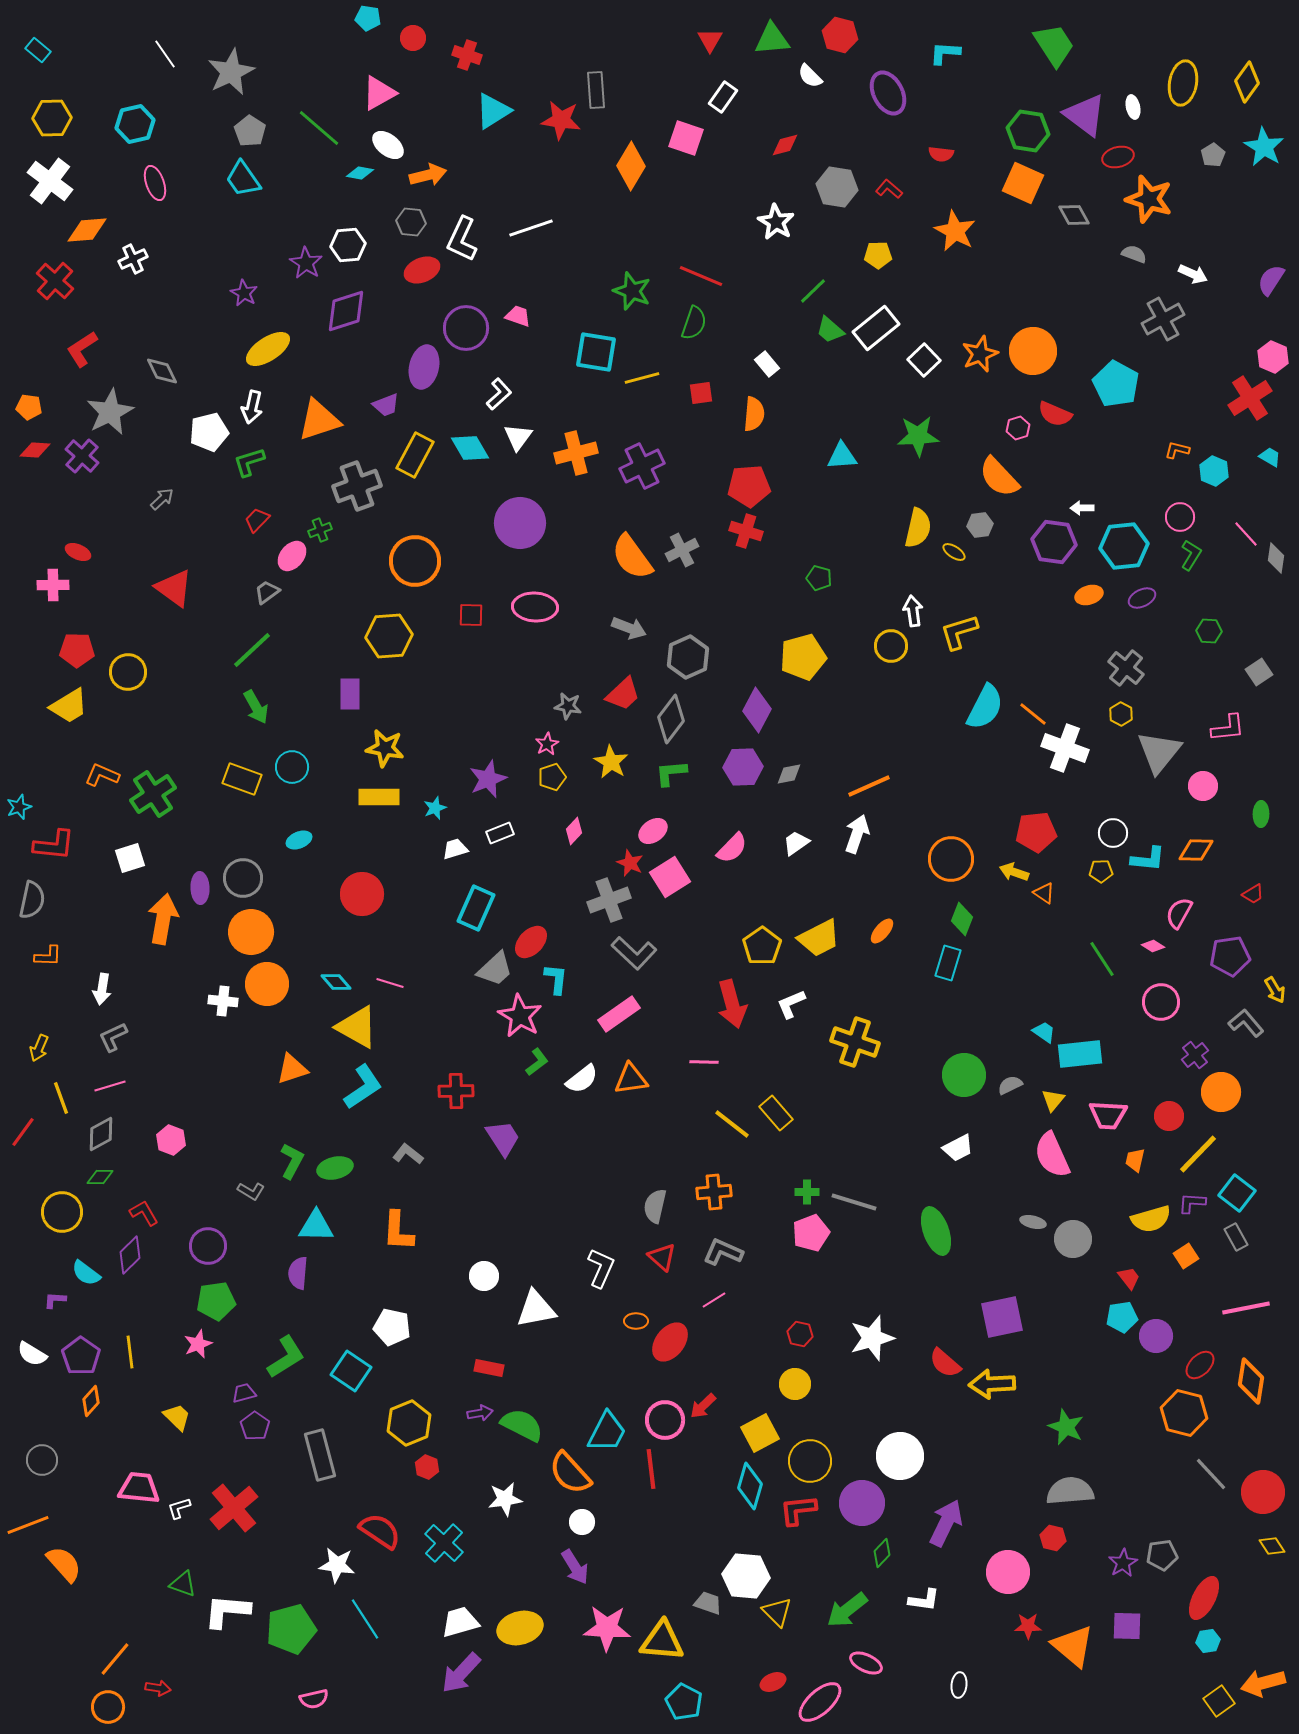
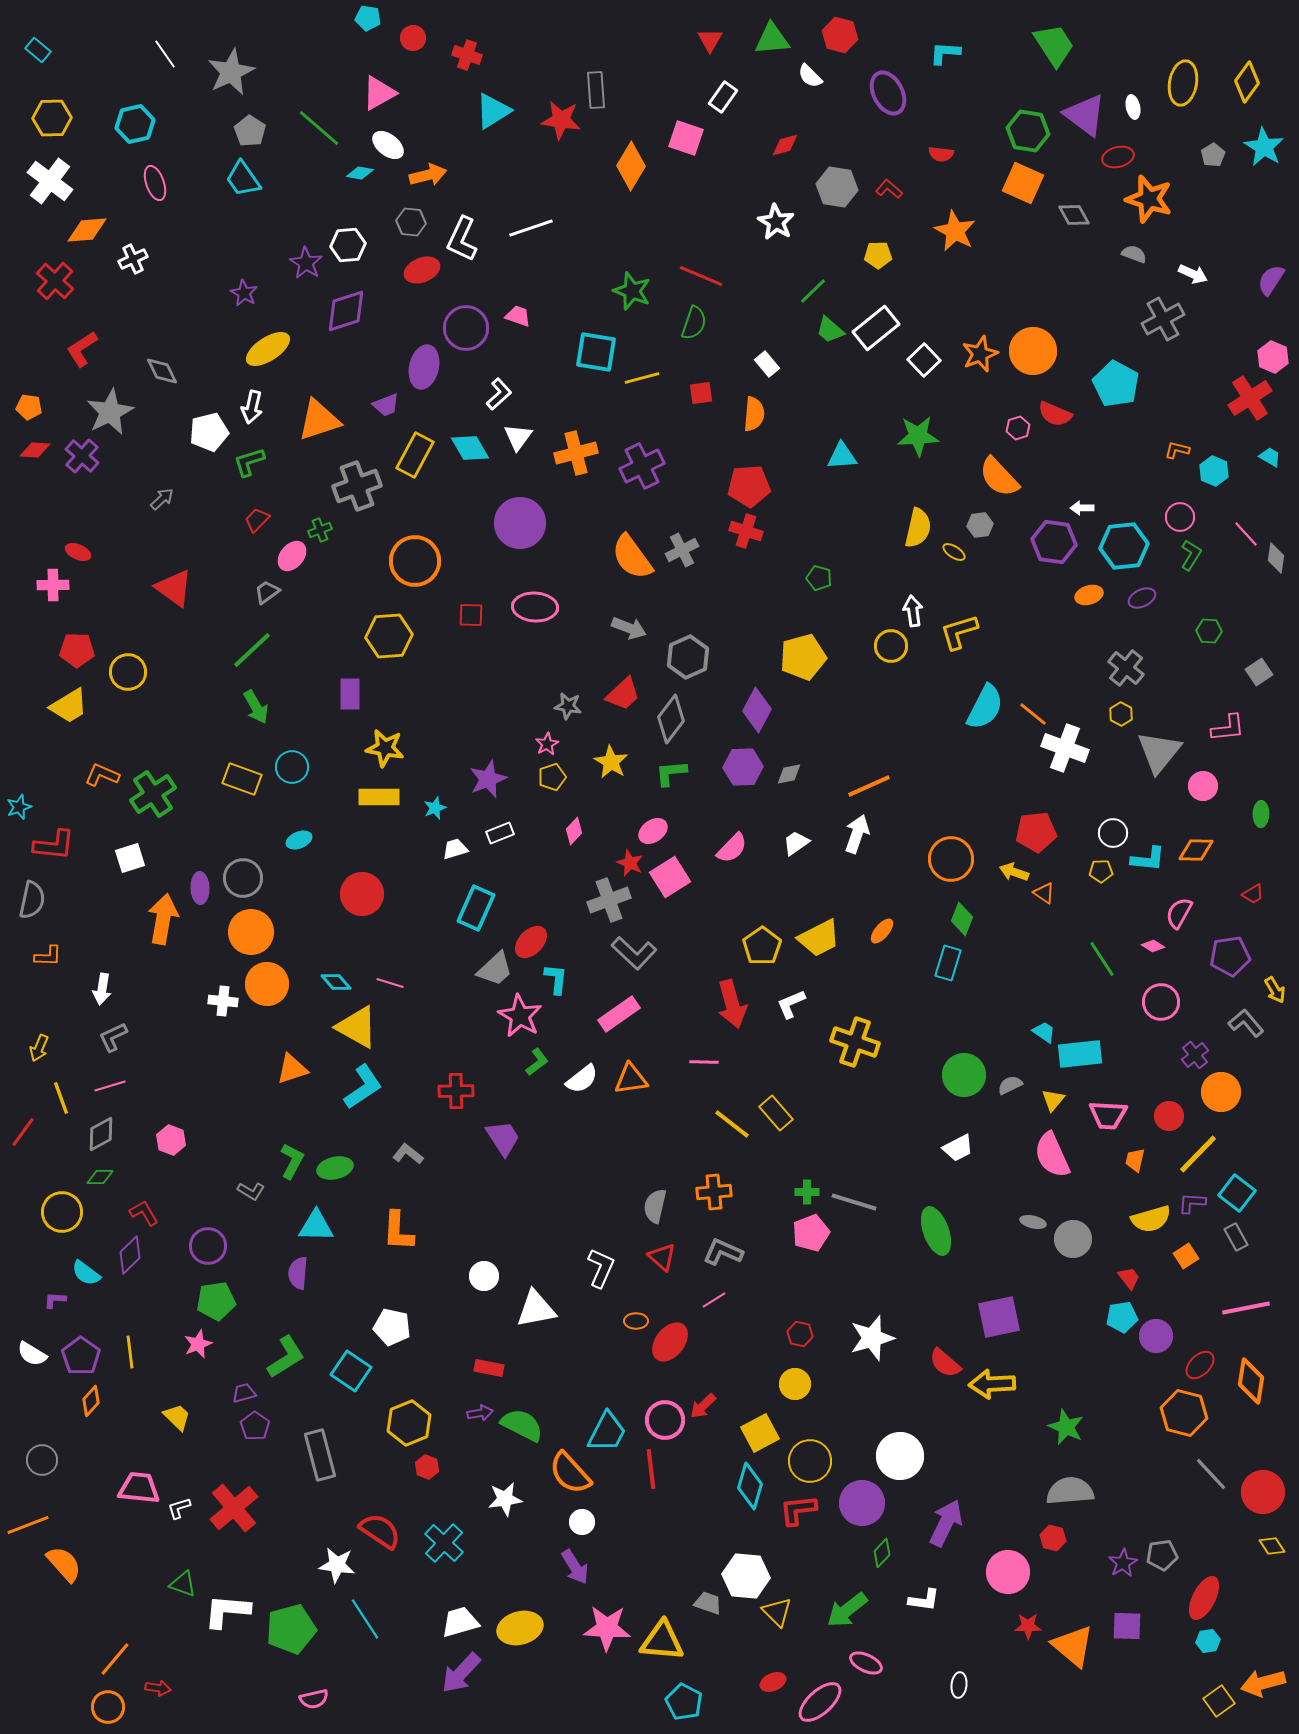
purple square at (1002, 1317): moved 3 px left
